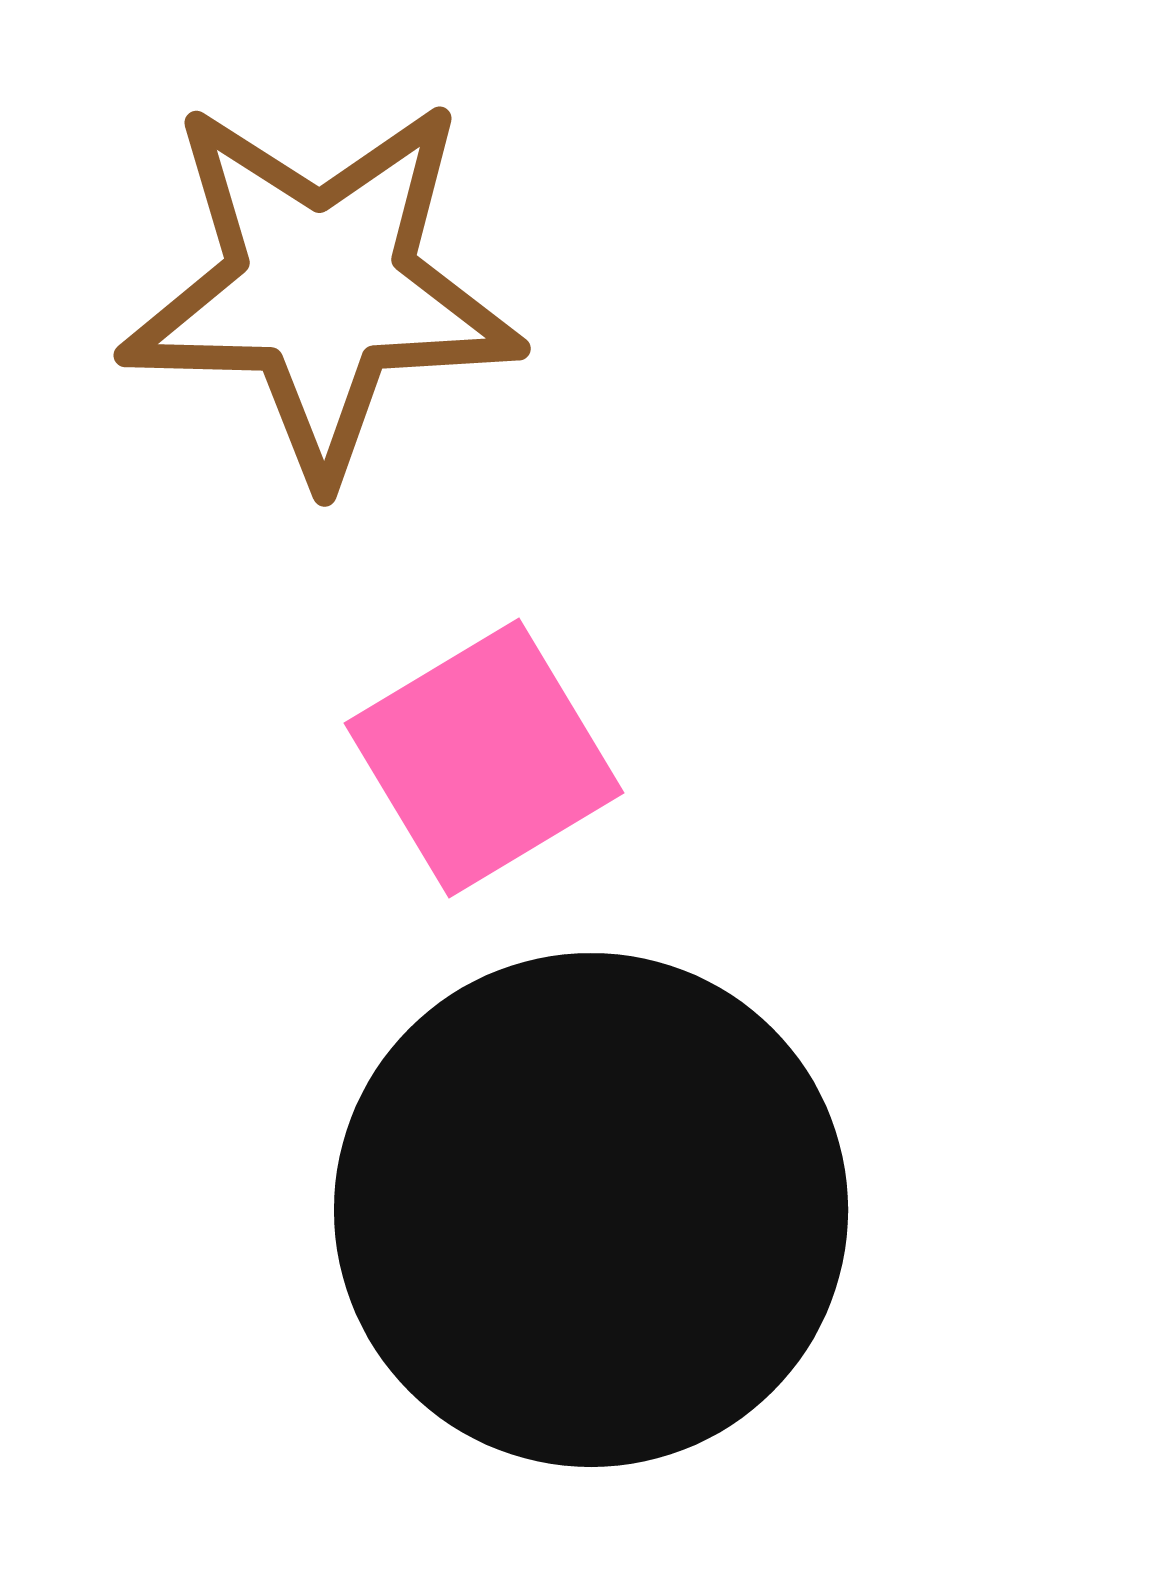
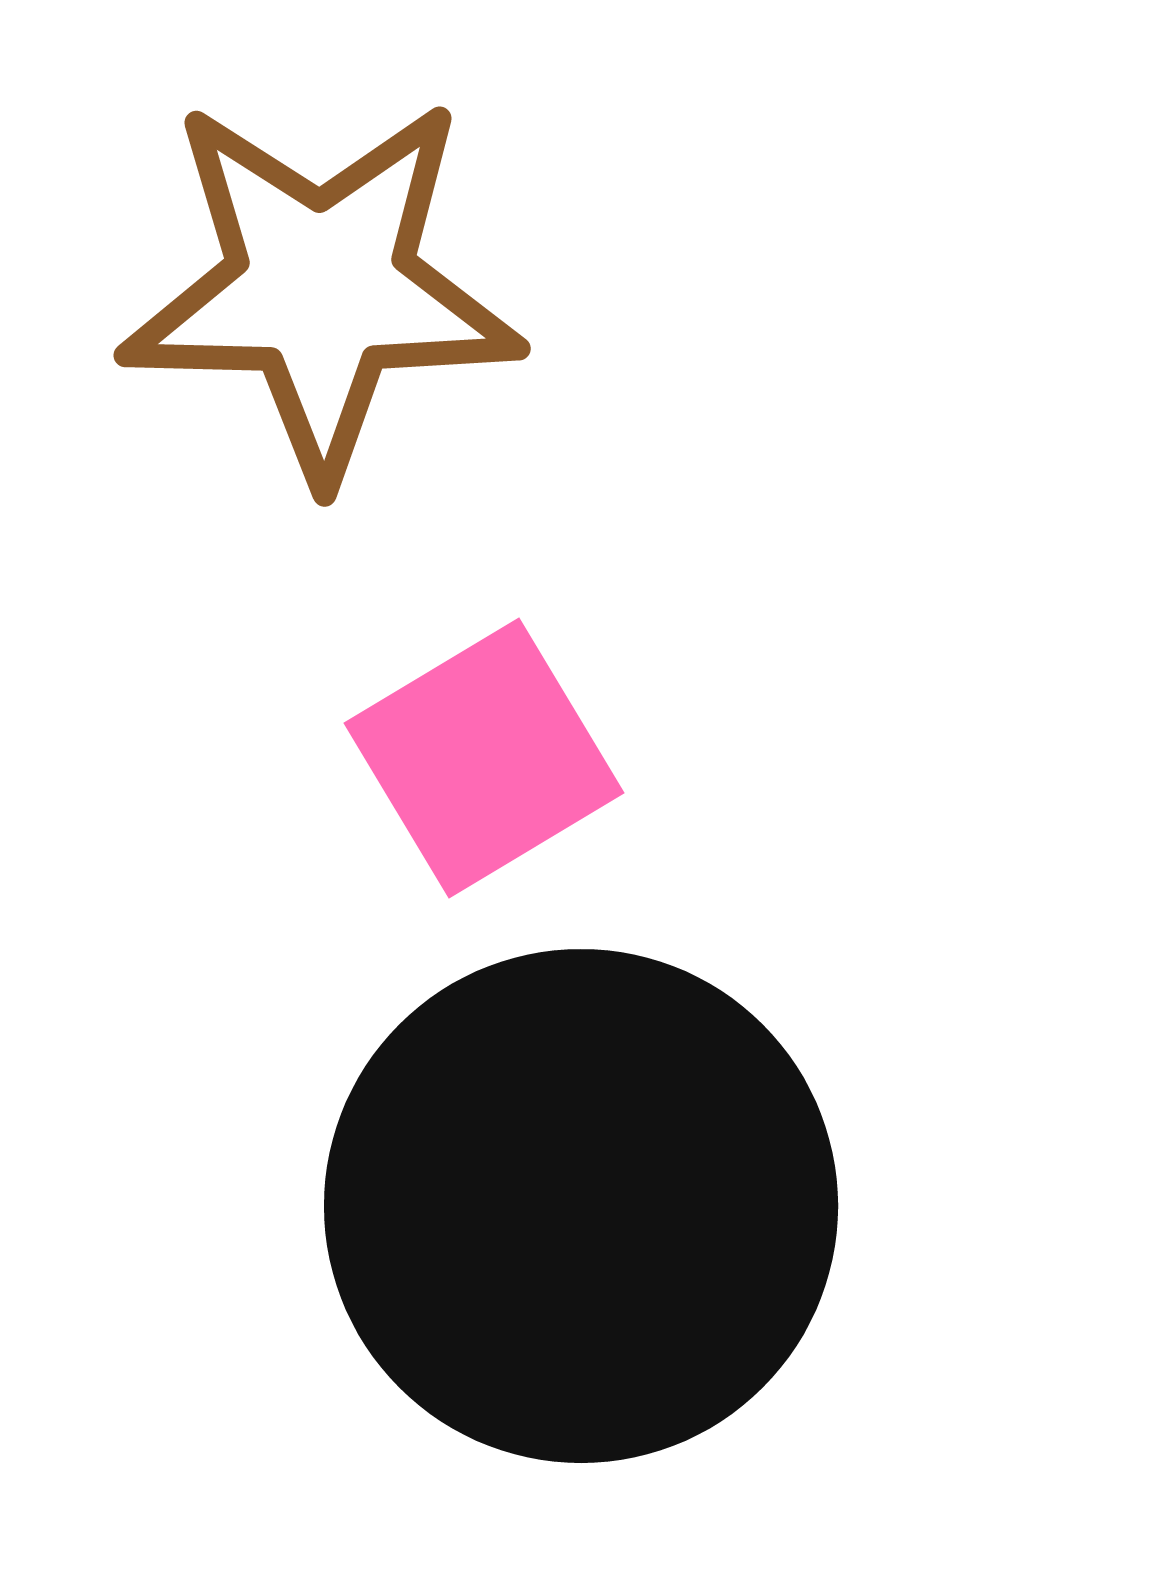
black circle: moved 10 px left, 4 px up
